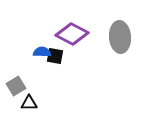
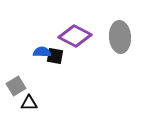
purple diamond: moved 3 px right, 2 px down
